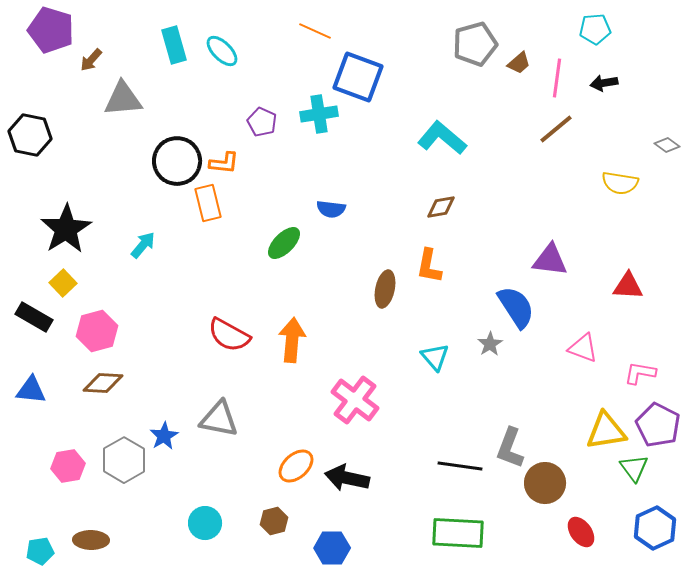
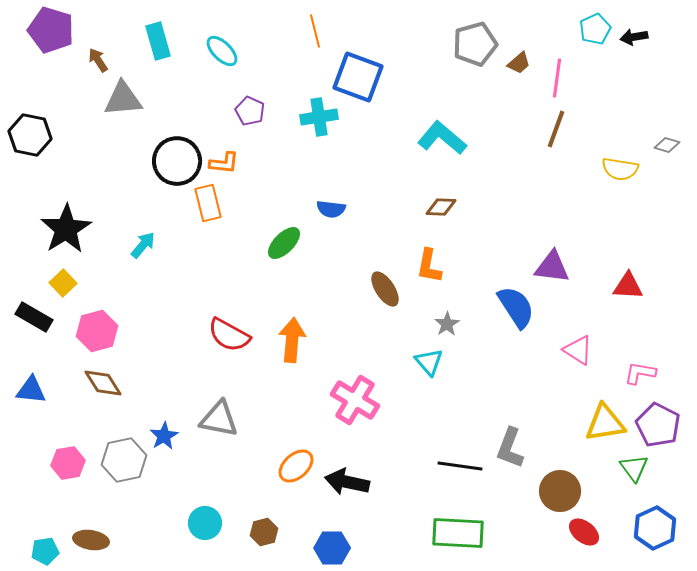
cyan pentagon at (595, 29): rotated 20 degrees counterclockwise
orange line at (315, 31): rotated 52 degrees clockwise
cyan rectangle at (174, 45): moved 16 px left, 4 px up
brown arrow at (91, 60): moved 7 px right; rotated 105 degrees clockwise
black arrow at (604, 83): moved 30 px right, 46 px up
cyan cross at (319, 114): moved 3 px down
purple pentagon at (262, 122): moved 12 px left, 11 px up
brown line at (556, 129): rotated 30 degrees counterclockwise
gray diamond at (667, 145): rotated 20 degrees counterclockwise
yellow semicircle at (620, 183): moved 14 px up
brown diamond at (441, 207): rotated 12 degrees clockwise
purple triangle at (550, 260): moved 2 px right, 7 px down
brown ellipse at (385, 289): rotated 45 degrees counterclockwise
gray star at (490, 344): moved 43 px left, 20 px up
pink triangle at (583, 348): moved 5 px left, 2 px down; rotated 12 degrees clockwise
cyan triangle at (435, 357): moved 6 px left, 5 px down
brown diamond at (103, 383): rotated 54 degrees clockwise
pink cross at (355, 400): rotated 6 degrees counterclockwise
yellow triangle at (606, 431): moved 1 px left, 8 px up
gray hexagon at (124, 460): rotated 18 degrees clockwise
pink hexagon at (68, 466): moved 3 px up
black arrow at (347, 478): moved 4 px down
brown circle at (545, 483): moved 15 px right, 8 px down
brown hexagon at (274, 521): moved 10 px left, 11 px down
red ellipse at (581, 532): moved 3 px right; rotated 16 degrees counterclockwise
brown ellipse at (91, 540): rotated 8 degrees clockwise
cyan pentagon at (40, 551): moved 5 px right
